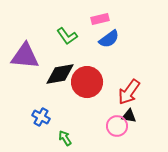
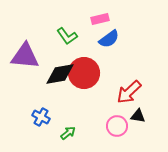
red circle: moved 3 px left, 9 px up
red arrow: rotated 12 degrees clockwise
black triangle: moved 9 px right
green arrow: moved 3 px right, 5 px up; rotated 84 degrees clockwise
